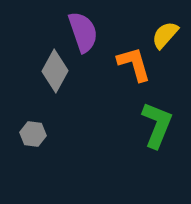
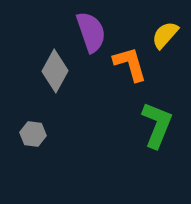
purple semicircle: moved 8 px right
orange L-shape: moved 4 px left
